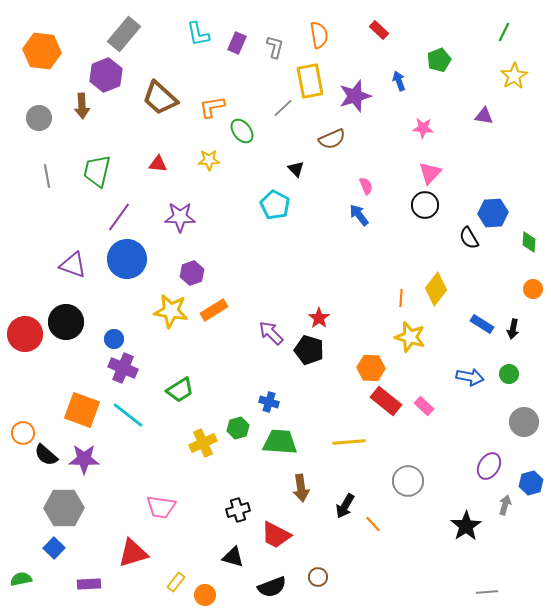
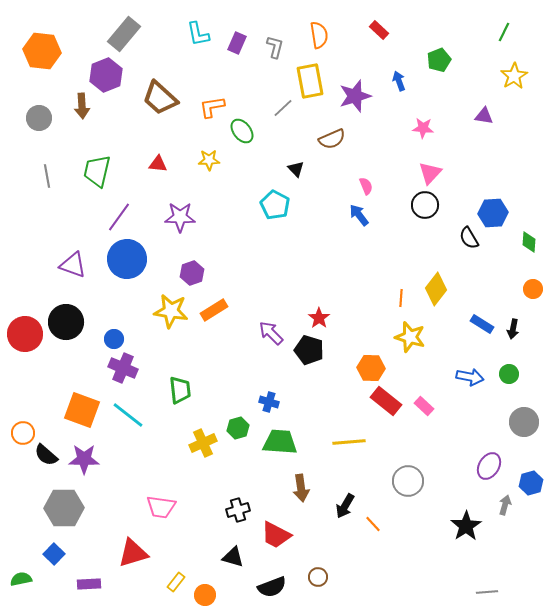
green trapezoid at (180, 390): rotated 64 degrees counterclockwise
blue square at (54, 548): moved 6 px down
